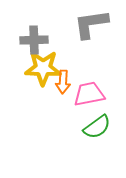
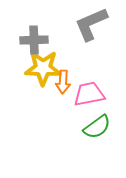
gray L-shape: rotated 15 degrees counterclockwise
